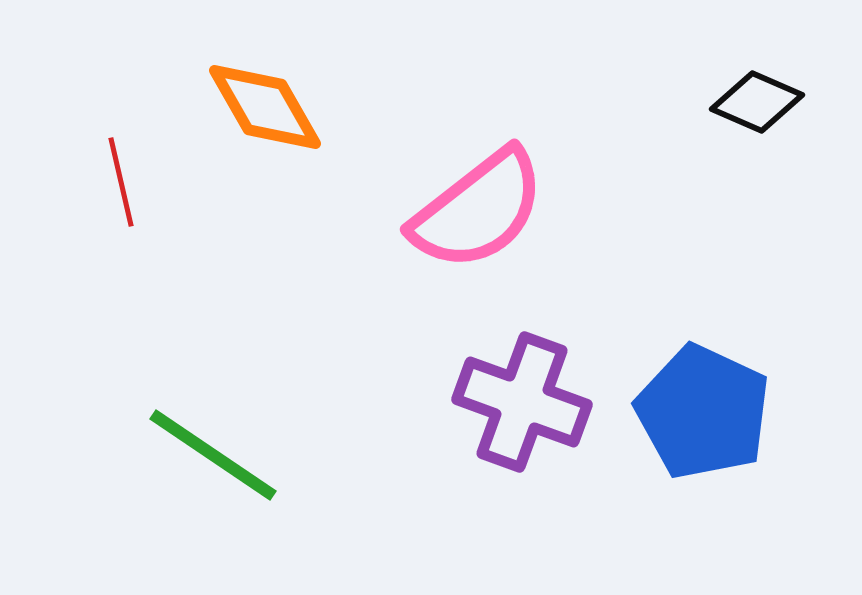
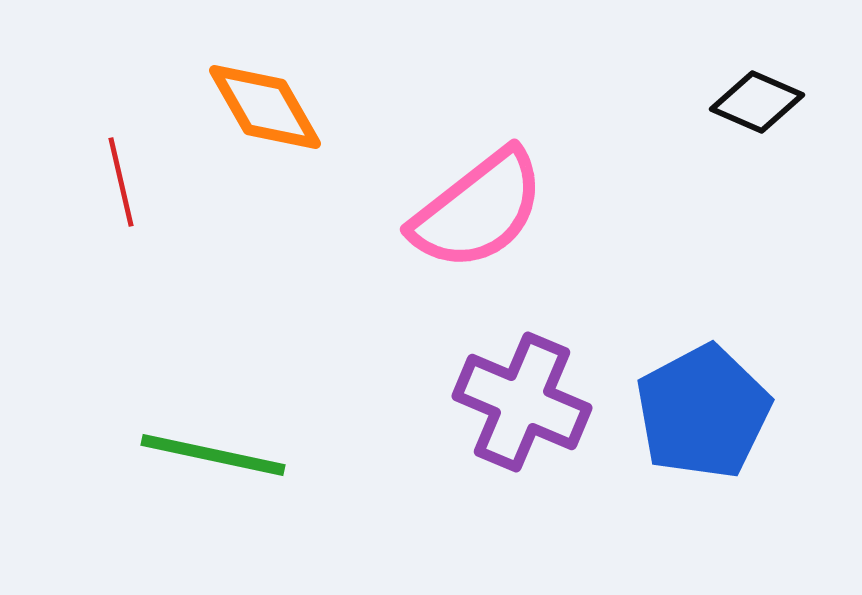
purple cross: rotated 3 degrees clockwise
blue pentagon: rotated 19 degrees clockwise
green line: rotated 22 degrees counterclockwise
